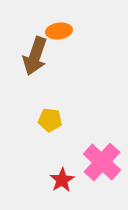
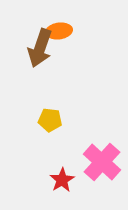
brown arrow: moved 5 px right, 8 px up
